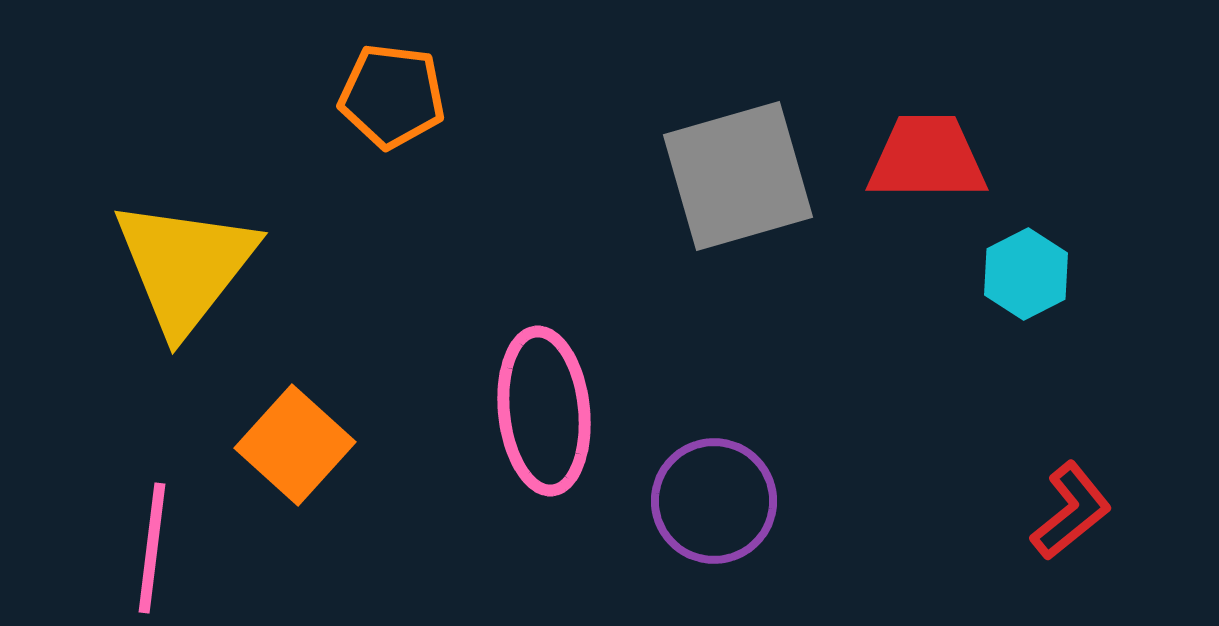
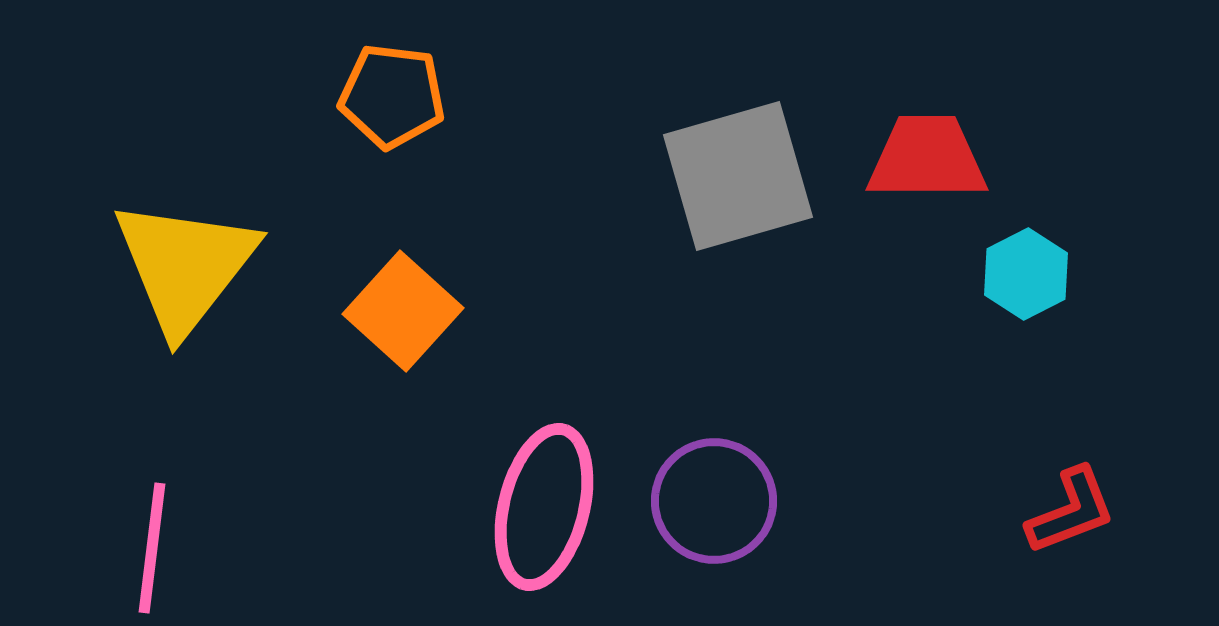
pink ellipse: moved 96 px down; rotated 20 degrees clockwise
orange square: moved 108 px right, 134 px up
red L-shape: rotated 18 degrees clockwise
